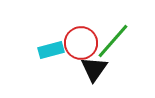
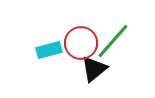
cyan rectangle: moved 2 px left
black triangle: rotated 16 degrees clockwise
